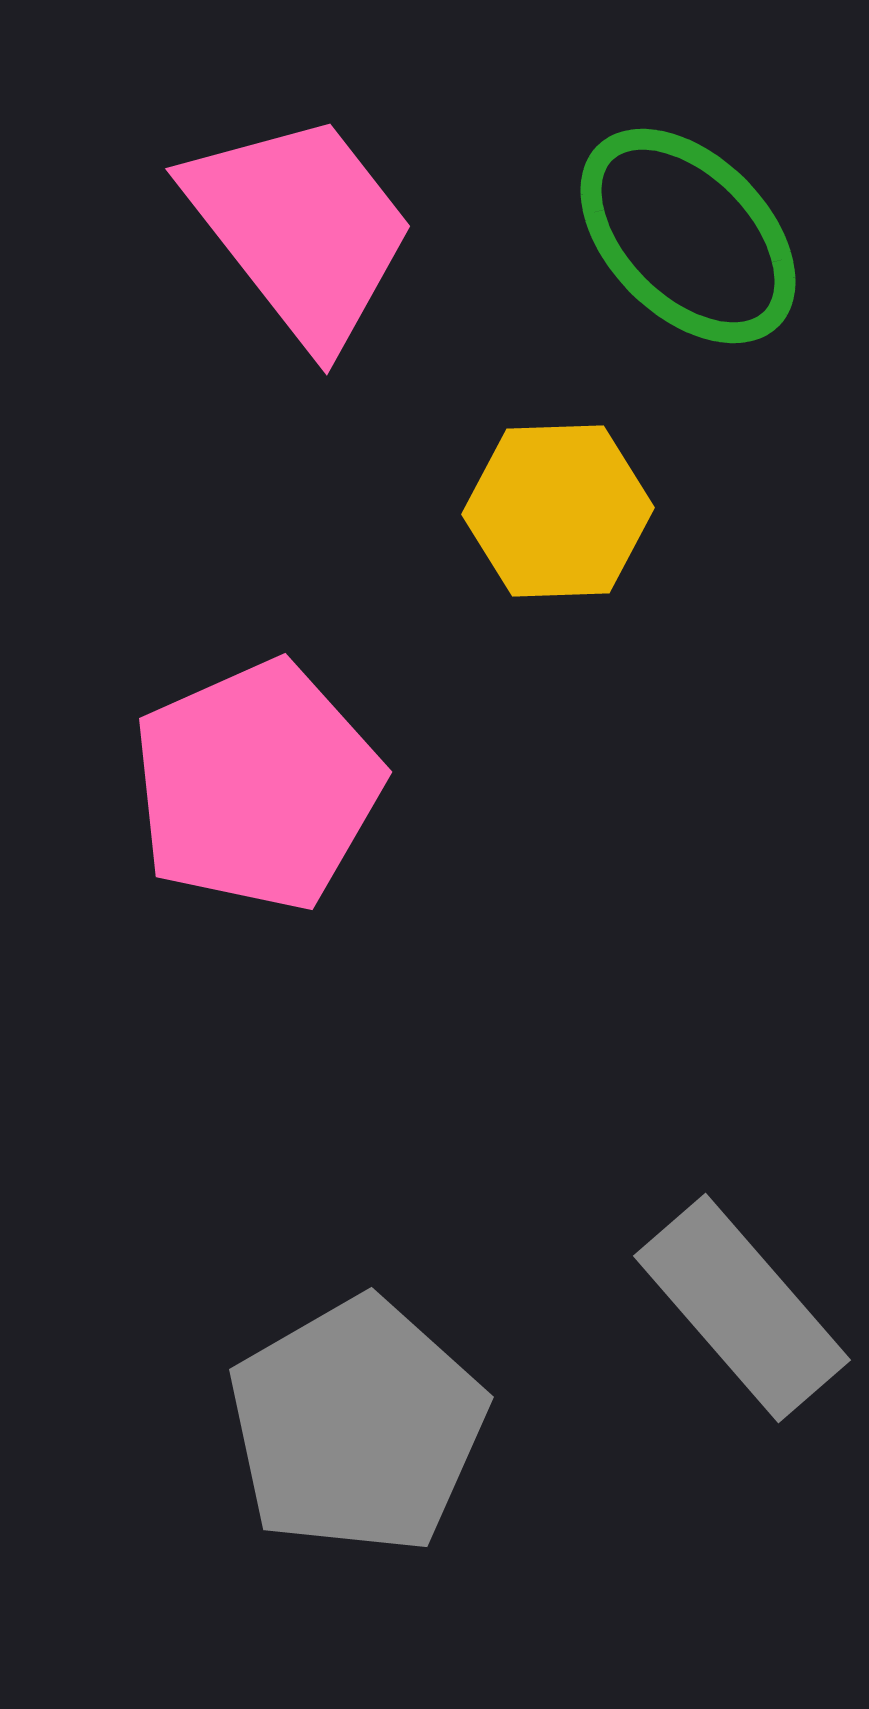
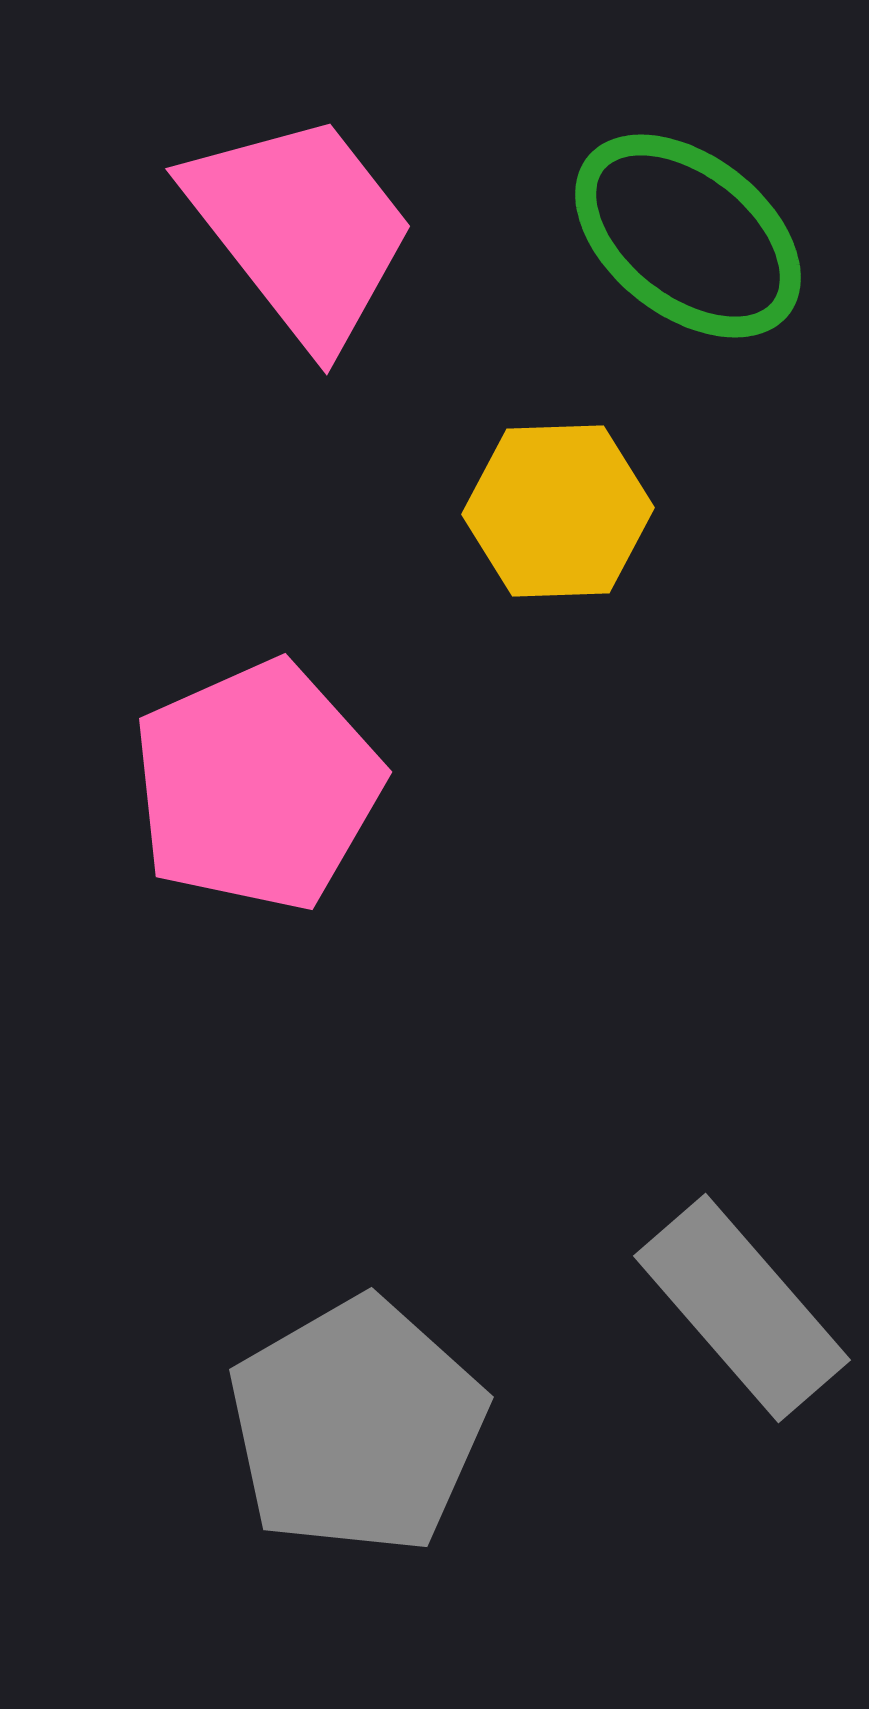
green ellipse: rotated 7 degrees counterclockwise
